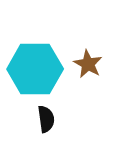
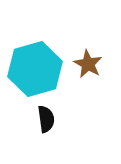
cyan hexagon: rotated 16 degrees counterclockwise
